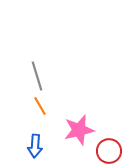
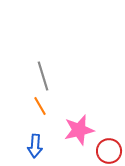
gray line: moved 6 px right
